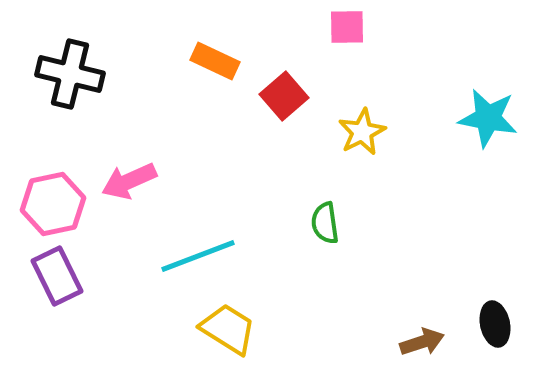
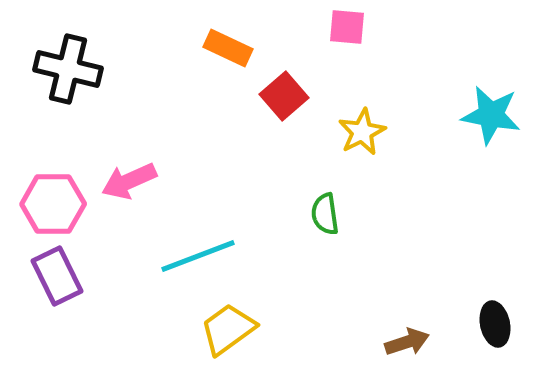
pink square: rotated 6 degrees clockwise
orange rectangle: moved 13 px right, 13 px up
black cross: moved 2 px left, 5 px up
cyan star: moved 3 px right, 3 px up
pink hexagon: rotated 12 degrees clockwise
green semicircle: moved 9 px up
yellow trapezoid: rotated 68 degrees counterclockwise
brown arrow: moved 15 px left
